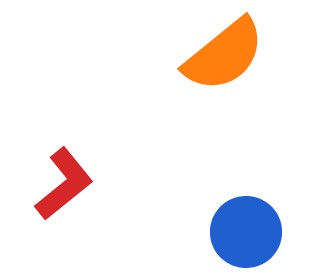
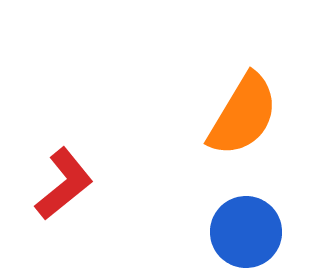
orange semicircle: moved 19 px right, 60 px down; rotated 20 degrees counterclockwise
